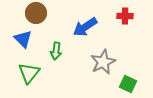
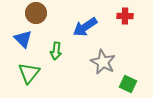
gray star: rotated 20 degrees counterclockwise
